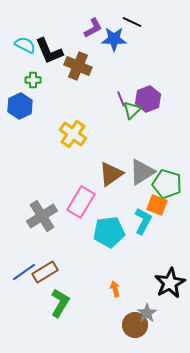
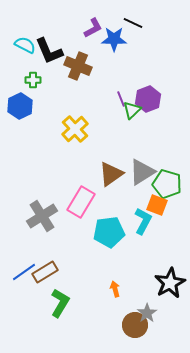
black line: moved 1 px right, 1 px down
yellow cross: moved 2 px right, 5 px up; rotated 12 degrees clockwise
